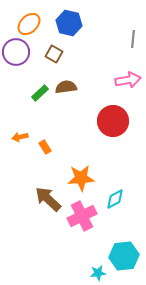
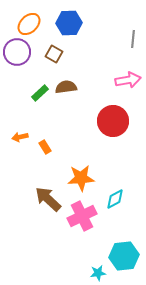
blue hexagon: rotated 15 degrees counterclockwise
purple circle: moved 1 px right
